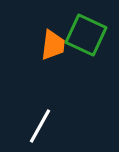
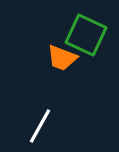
orange trapezoid: moved 9 px right, 13 px down; rotated 104 degrees clockwise
